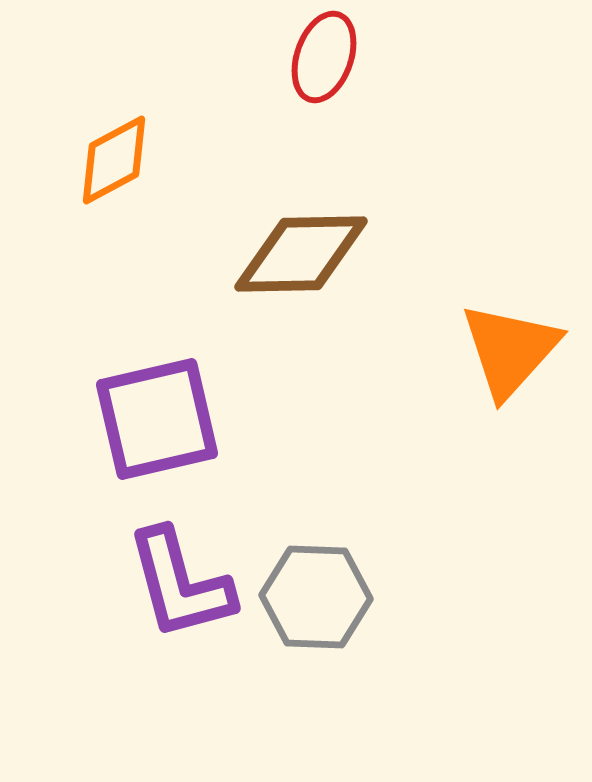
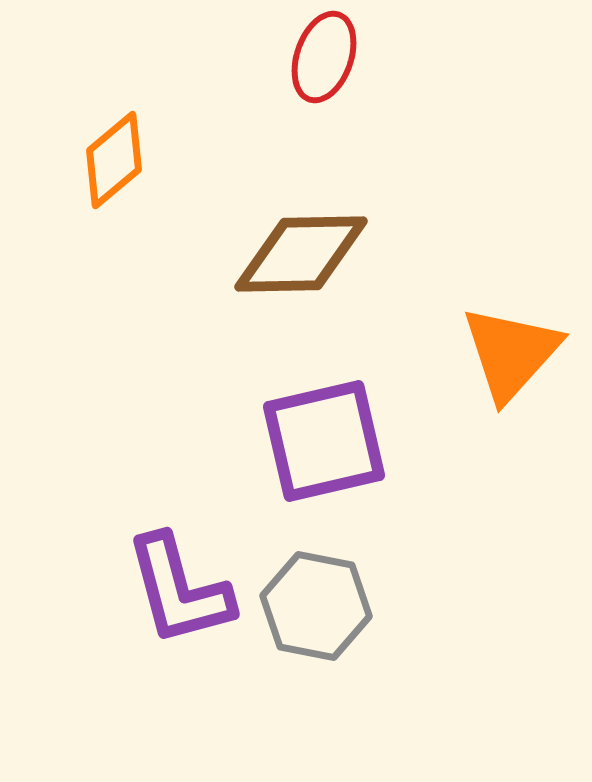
orange diamond: rotated 12 degrees counterclockwise
orange triangle: moved 1 px right, 3 px down
purple square: moved 167 px right, 22 px down
purple L-shape: moved 1 px left, 6 px down
gray hexagon: moved 9 px down; rotated 9 degrees clockwise
